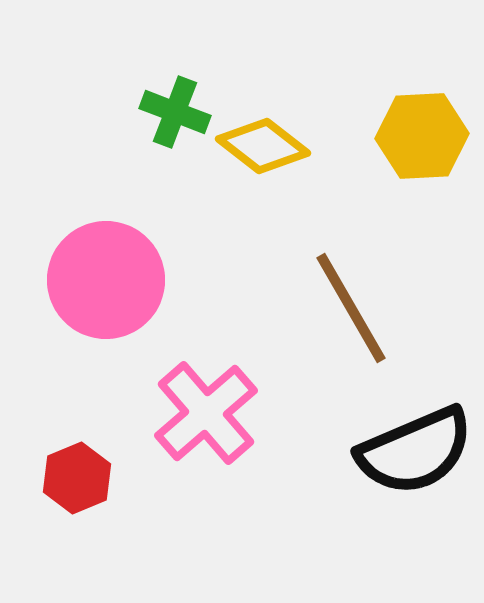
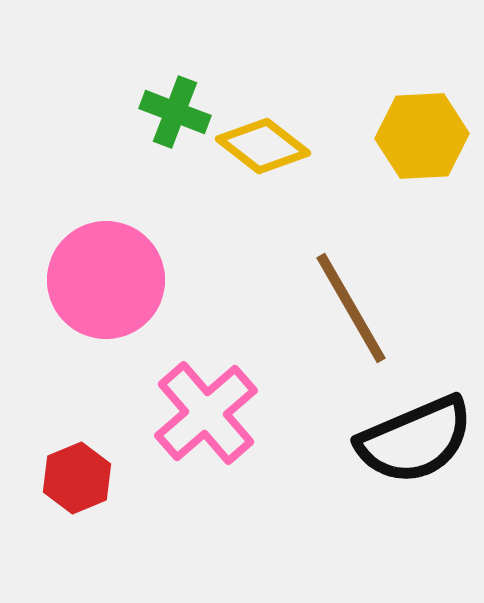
black semicircle: moved 11 px up
